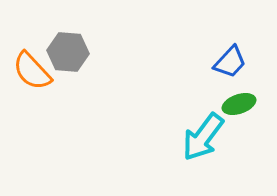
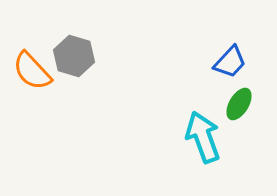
gray hexagon: moved 6 px right, 4 px down; rotated 12 degrees clockwise
green ellipse: rotated 40 degrees counterclockwise
cyan arrow: rotated 123 degrees clockwise
